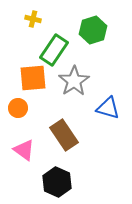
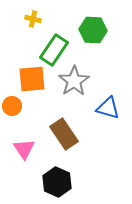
green hexagon: rotated 20 degrees clockwise
orange square: moved 1 px left, 1 px down
orange circle: moved 6 px left, 2 px up
brown rectangle: moved 1 px up
pink triangle: moved 1 px up; rotated 20 degrees clockwise
